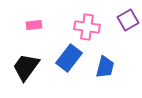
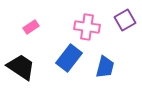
purple square: moved 3 px left
pink rectangle: moved 3 px left, 2 px down; rotated 28 degrees counterclockwise
black trapezoid: moved 5 px left; rotated 88 degrees clockwise
